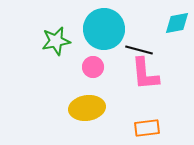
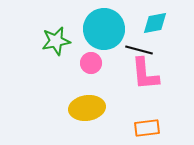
cyan diamond: moved 22 px left
pink circle: moved 2 px left, 4 px up
